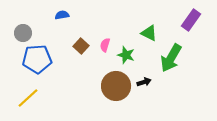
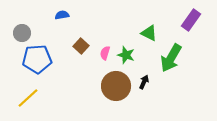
gray circle: moved 1 px left
pink semicircle: moved 8 px down
black arrow: rotated 48 degrees counterclockwise
